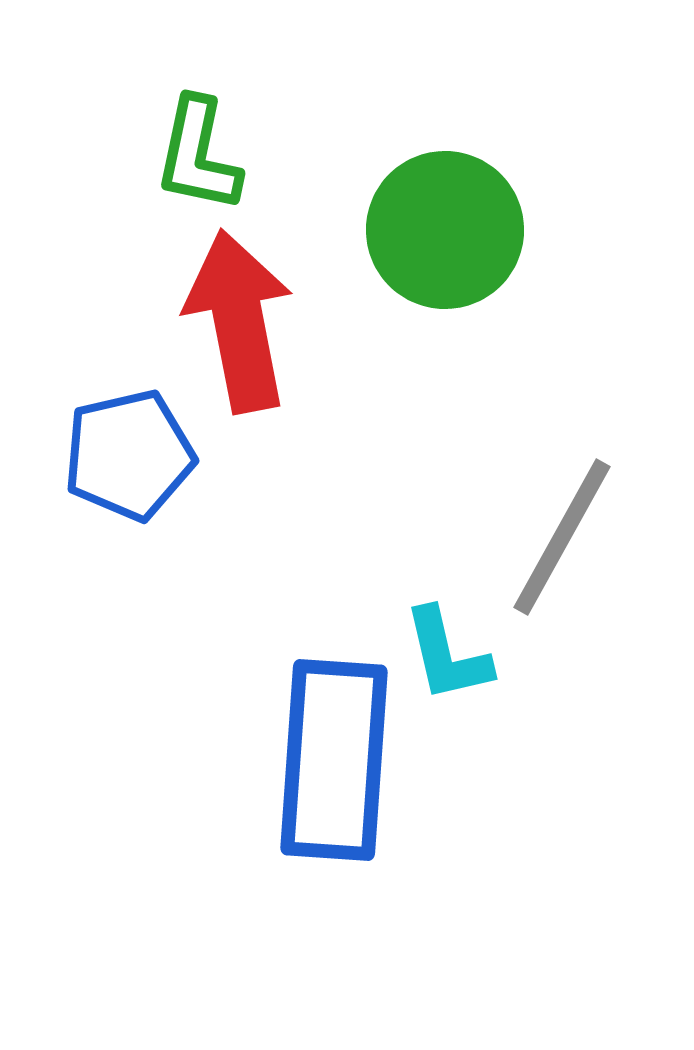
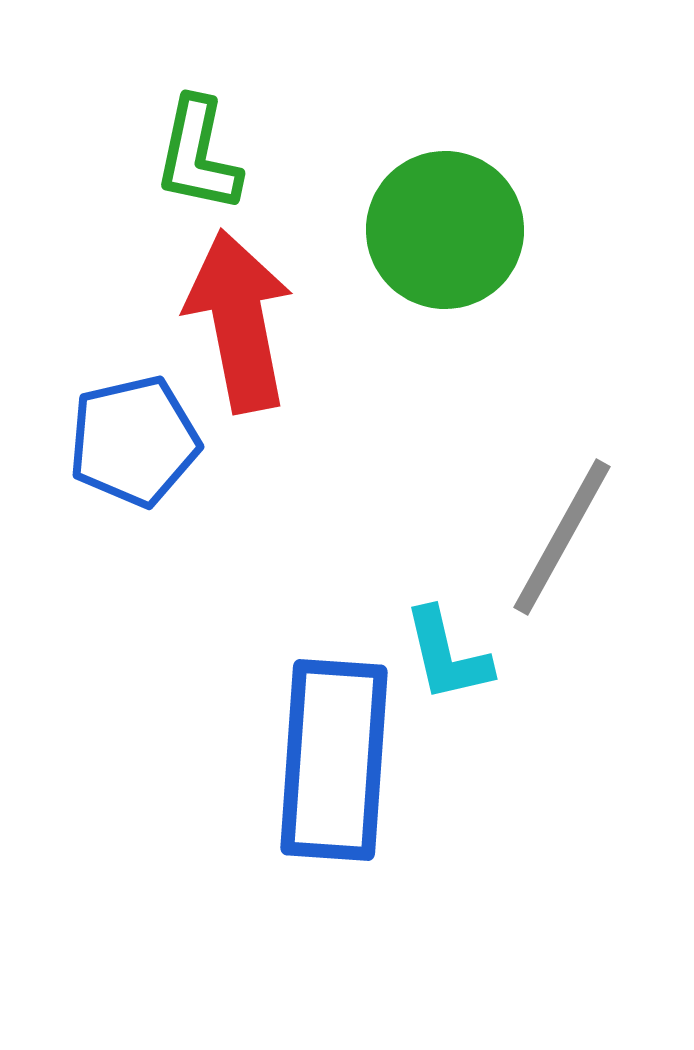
blue pentagon: moved 5 px right, 14 px up
